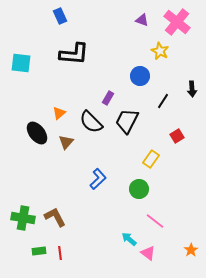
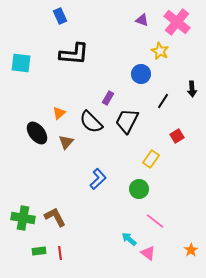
blue circle: moved 1 px right, 2 px up
